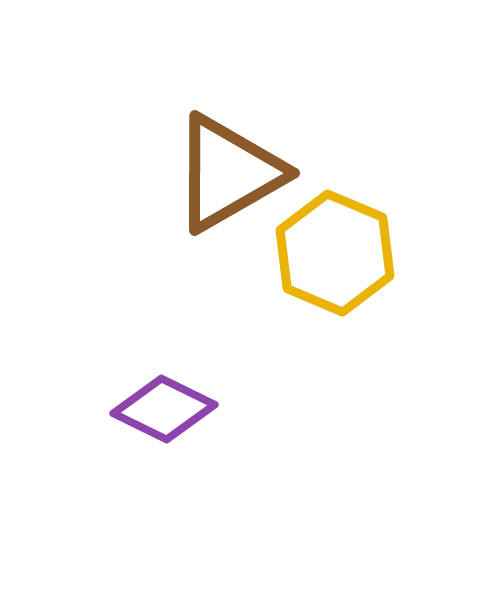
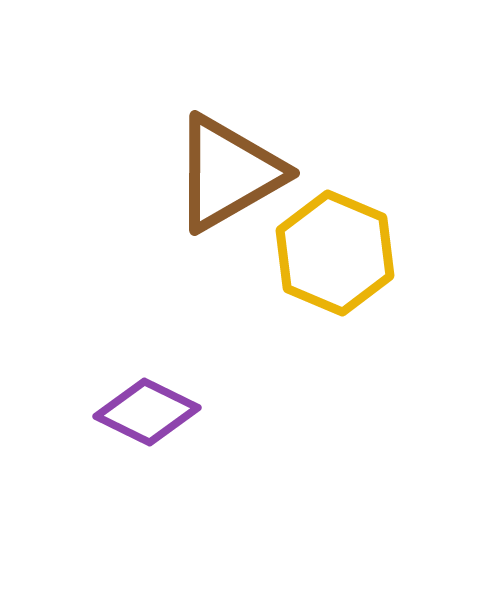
purple diamond: moved 17 px left, 3 px down
